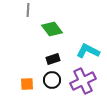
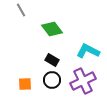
gray line: moved 7 px left; rotated 32 degrees counterclockwise
black rectangle: moved 1 px left, 1 px down; rotated 48 degrees clockwise
orange square: moved 2 px left
